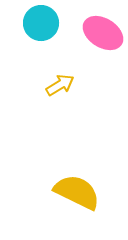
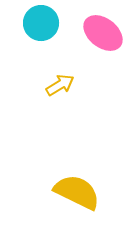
pink ellipse: rotated 6 degrees clockwise
